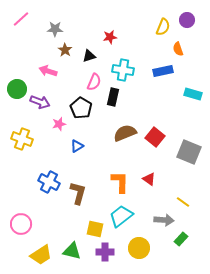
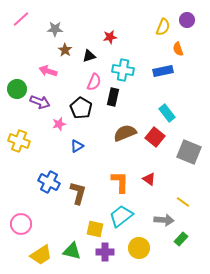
cyan rectangle: moved 26 px left, 19 px down; rotated 36 degrees clockwise
yellow cross: moved 3 px left, 2 px down
